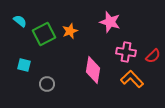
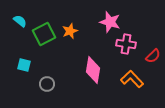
pink cross: moved 8 px up
